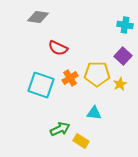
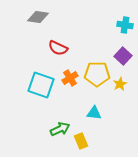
yellow rectangle: rotated 35 degrees clockwise
